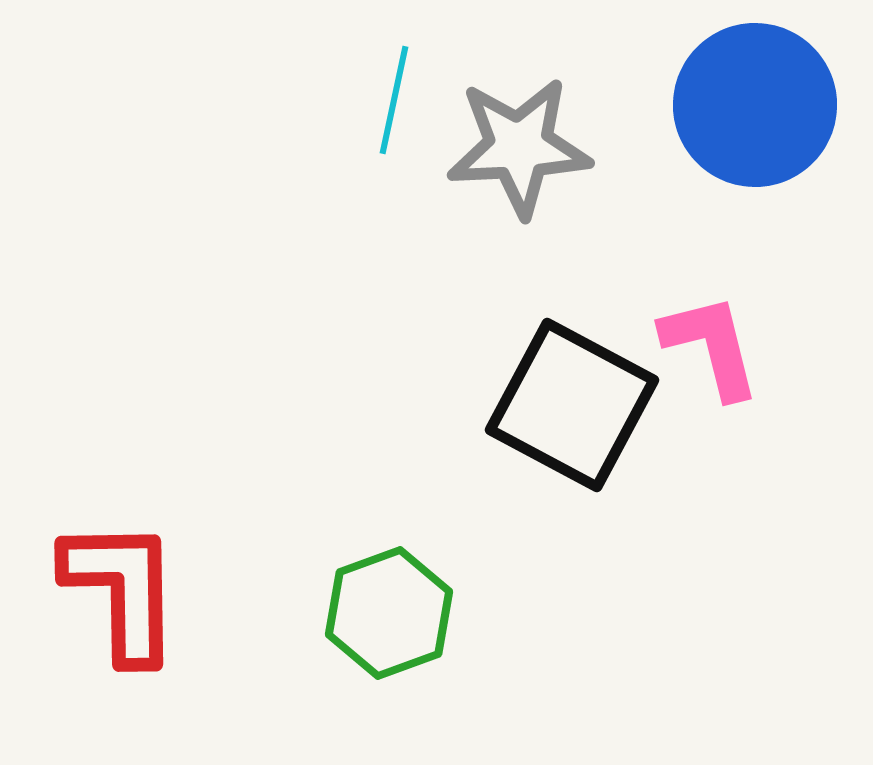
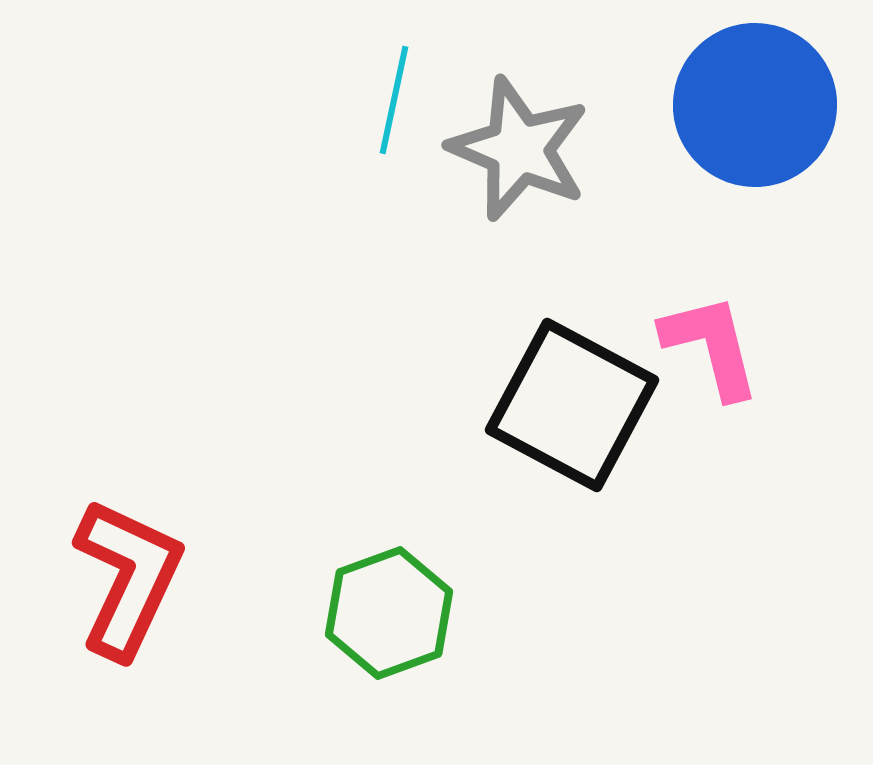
gray star: moved 2 px down; rotated 26 degrees clockwise
red L-shape: moved 6 px right, 12 px up; rotated 26 degrees clockwise
